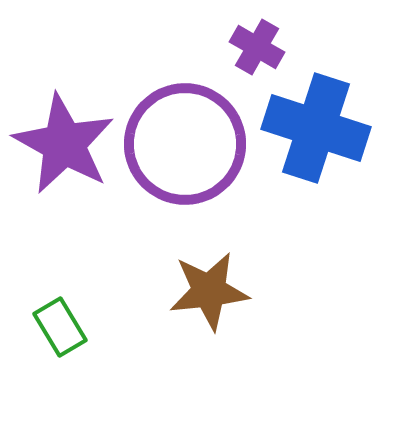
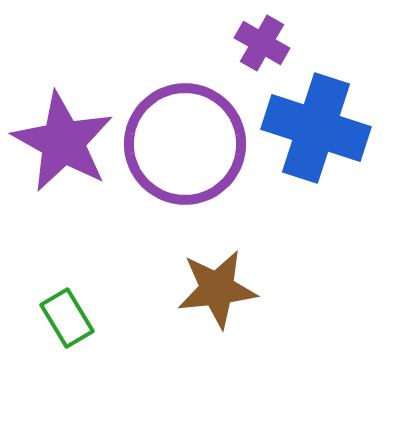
purple cross: moved 5 px right, 4 px up
purple star: moved 1 px left, 2 px up
brown star: moved 8 px right, 2 px up
green rectangle: moved 7 px right, 9 px up
